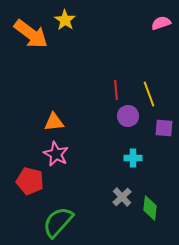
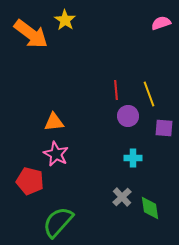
green diamond: rotated 15 degrees counterclockwise
